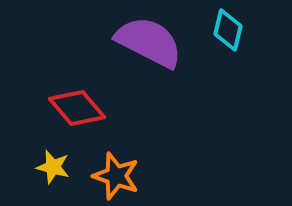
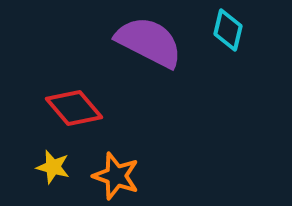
red diamond: moved 3 px left
